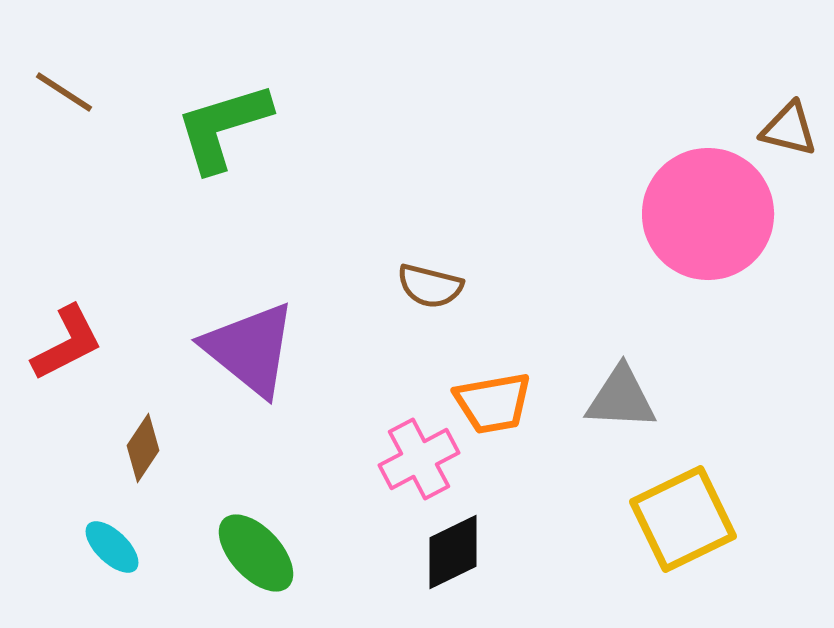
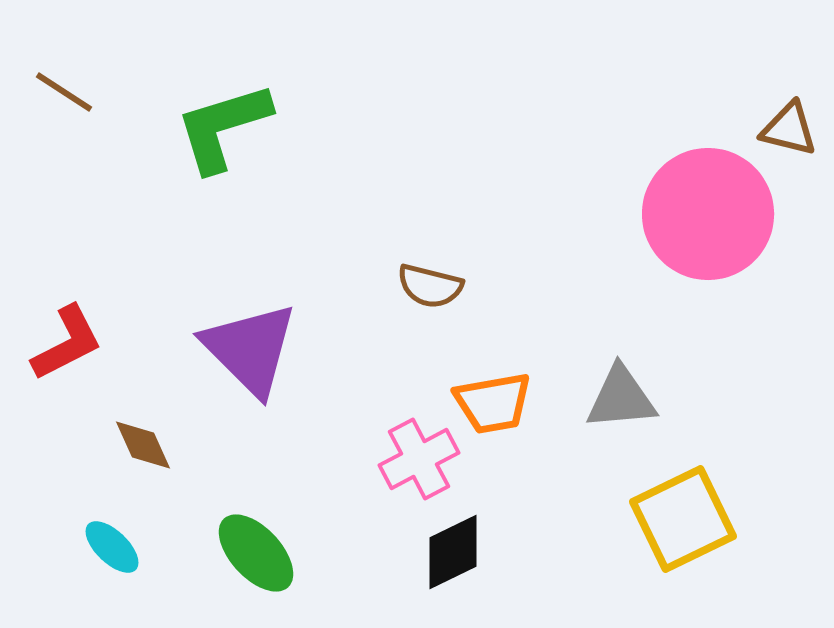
purple triangle: rotated 6 degrees clockwise
gray triangle: rotated 8 degrees counterclockwise
brown diamond: moved 3 px up; rotated 58 degrees counterclockwise
